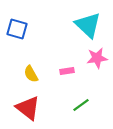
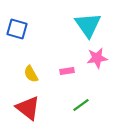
cyan triangle: rotated 12 degrees clockwise
